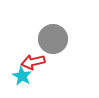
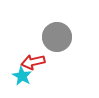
gray circle: moved 4 px right, 2 px up
